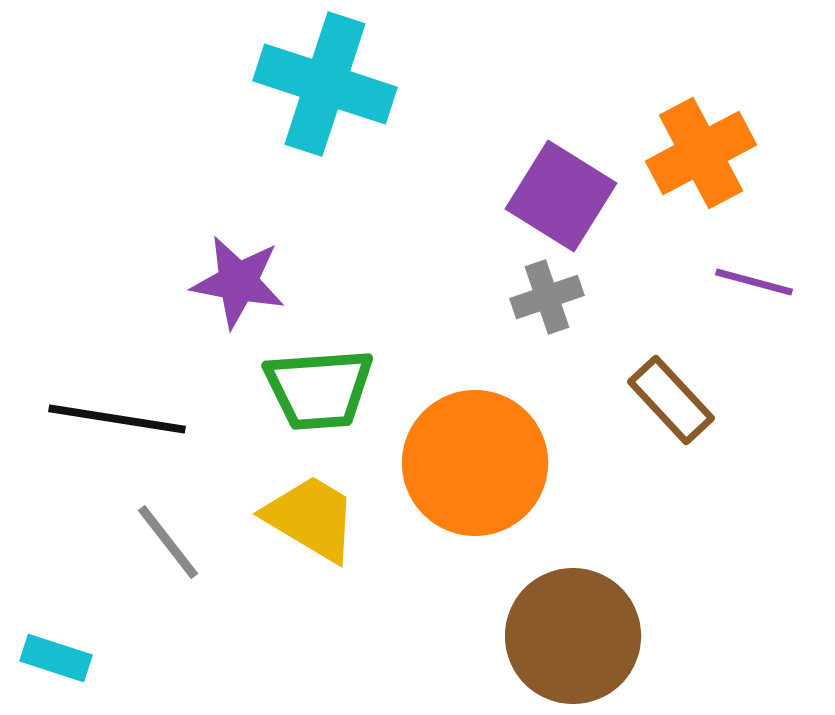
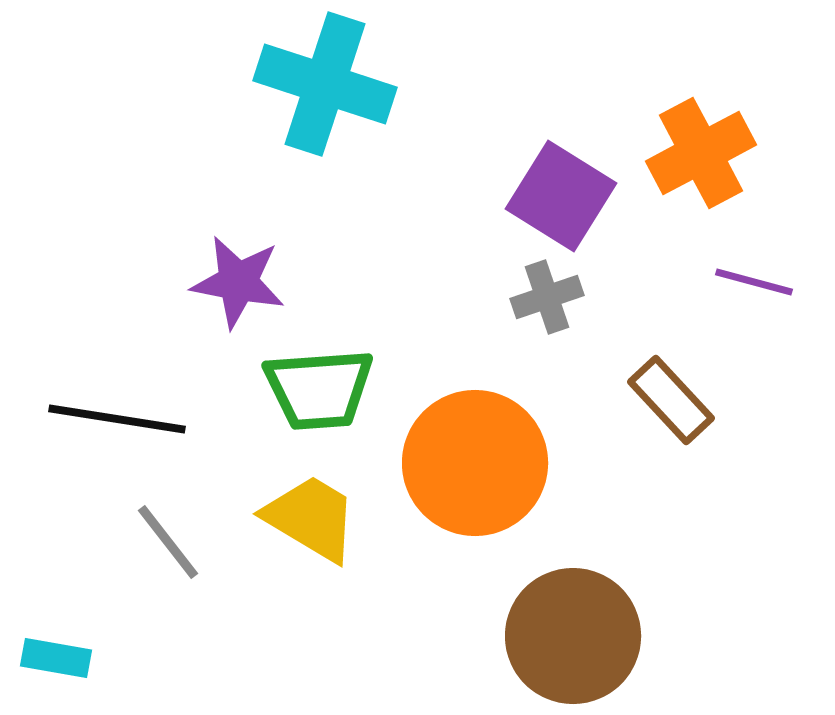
cyan rectangle: rotated 8 degrees counterclockwise
